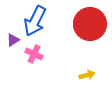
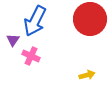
red circle: moved 5 px up
purple triangle: rotated 24 degrees counterclockwise
pink cross: moved 3 px left, 2 px down
